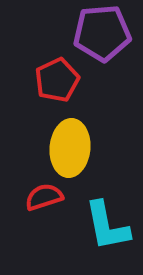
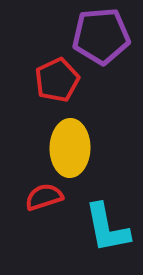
purple pentagon: moved 1 px left, 3 px down
yellow ellipse: rotated 4 degrees counterclockwise
cyan L-shape: moved 2 px down
